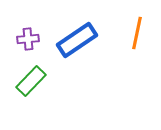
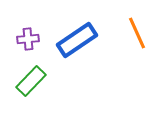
orange line: rotated 36 degrees counterclockwise
